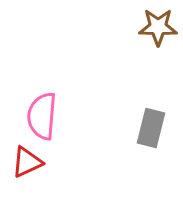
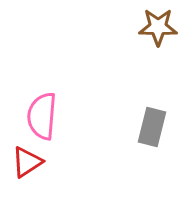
gray rectangle: moved 1 px right, 1 px up
red triangle: rotated 8 degrees counterclockwise
